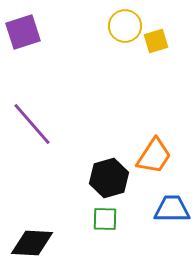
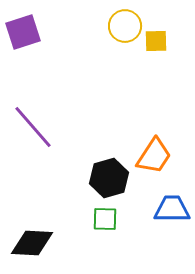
yellow square: rotated 15 degrees clockwise
purple line: moved 1 px right, 3 px down
